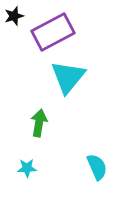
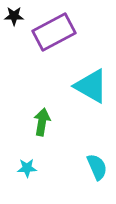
black star: rotated 18 degrees clockwise
purple rectangle: moved 1 px right
cyan triangle: moved 23 px right, 9 px down; rotated 39 degrees counterclockwise
green arrow: moved 3 px right, 1 px up
